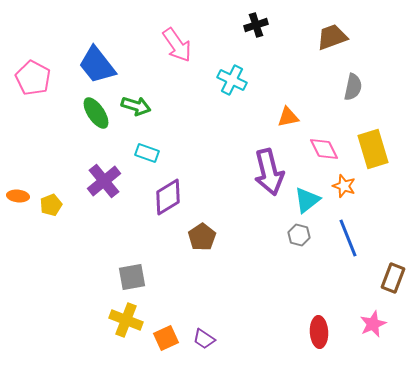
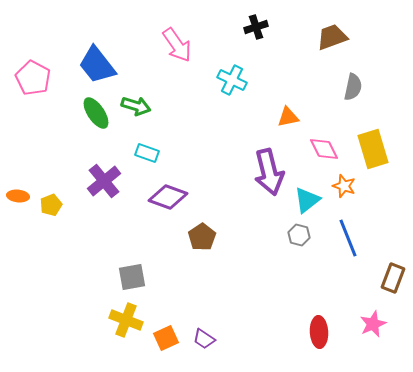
black cross: moved 2 px down
purple diamond: rotated 51 degrees clockwise
